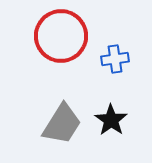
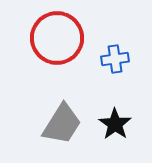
red circle: moved 4 px left, 2 px down
black star: moved 4 px right, 4 px down
